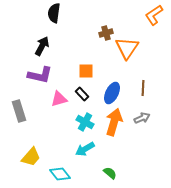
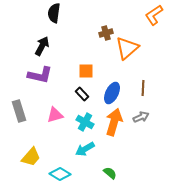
orange triangle: rotated 15 degrees clockwise
pink triangle: moved 4 px left, 16 px down
gray arrow: moved 1 px left, 1 px up
cyan diamond: rotated 20 degrees counterclockwise
